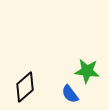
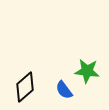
blue semicircle: moved 6 px left, 4 px up
